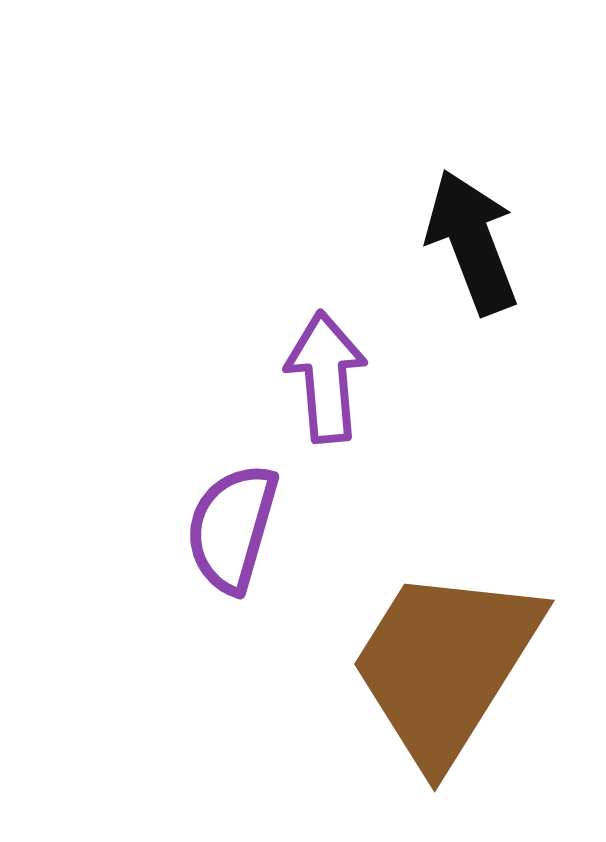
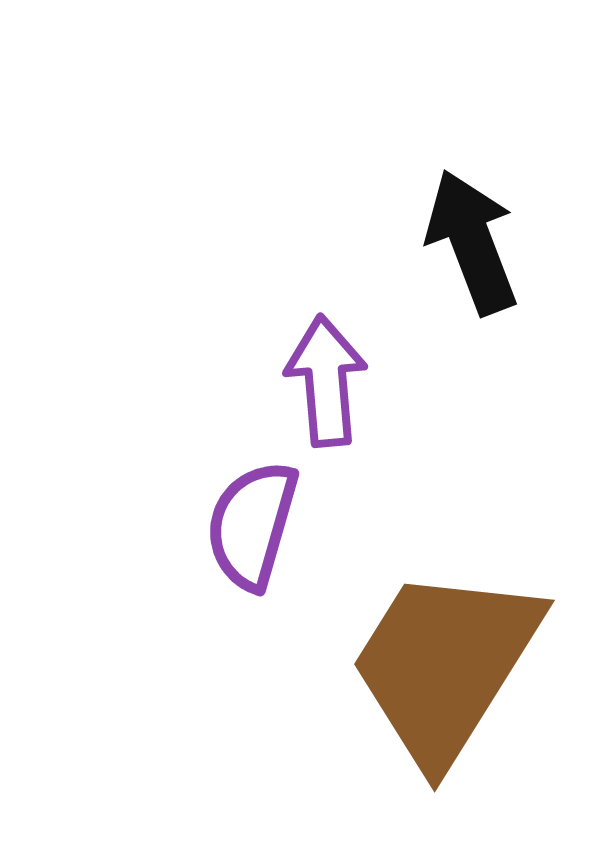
purple arrow: moved 4 px down
purple semicircle: moved 20 px right, 3 px up
